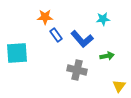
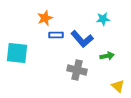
orange star: moved 1 px down; rotated 21 degrees counterclockwise
blue rectangle: rotated 56 degrees counterclockwise
cyan square: rotated 10 degrees clockwise
yellow triangle: moved 1 px left; rotated 24 degrees counterclockwise
